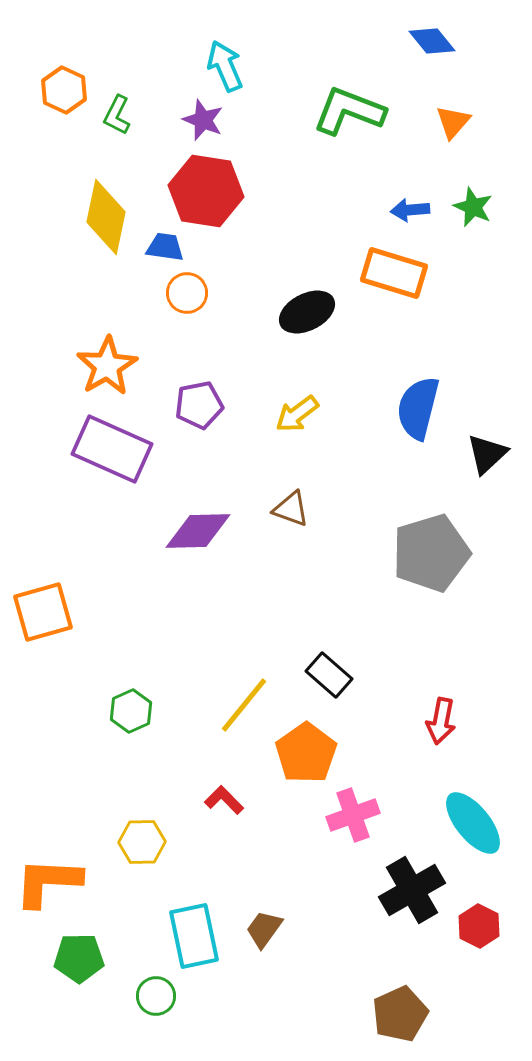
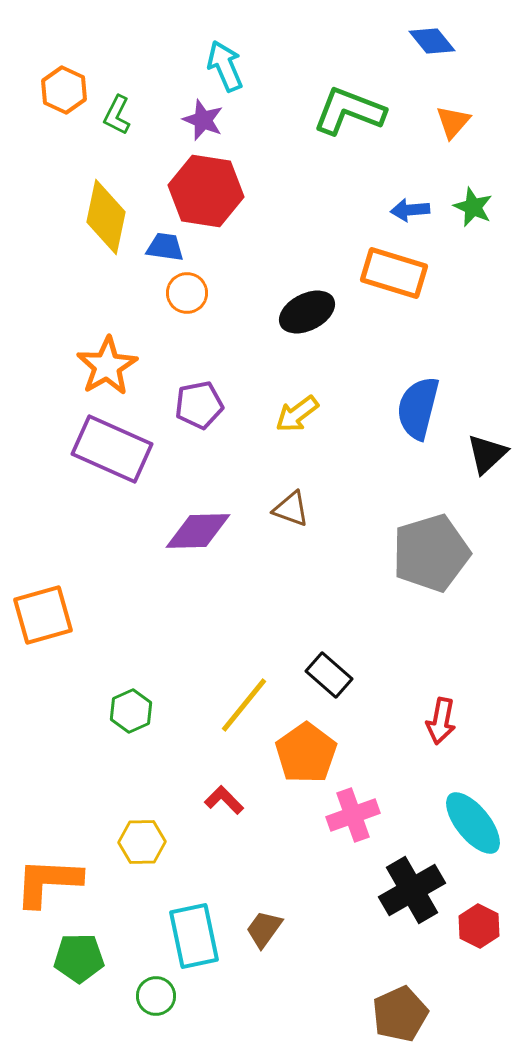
orange square at (43, 612): moved 3 px down
